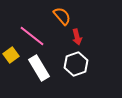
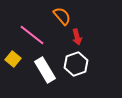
pink line: moved 1 px up
yellow square: moved 2 px right, 4 px down; rotated 14 degrees counterclockwise
white rectangle: moved 6 px right, 2 px down
